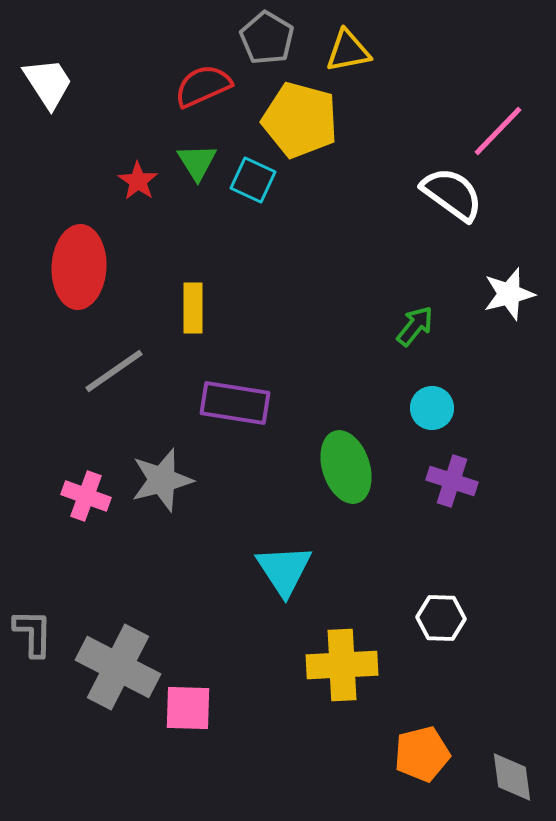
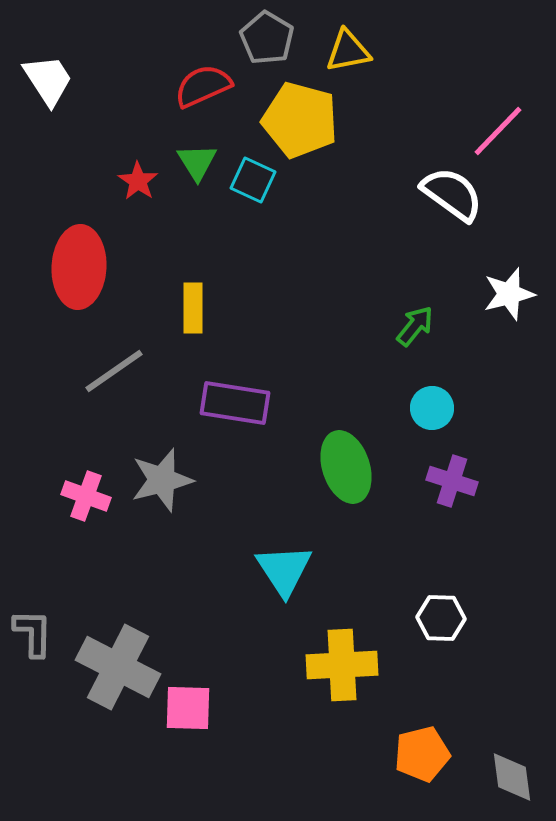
white trapezoid: moved 3 px up
